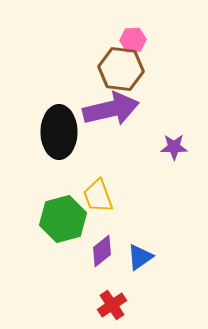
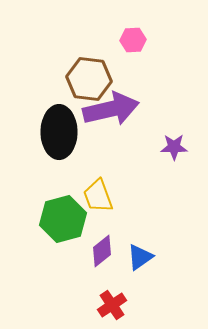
brown hexagon: moved 32 px left, 10 px down
